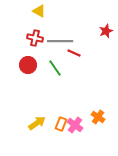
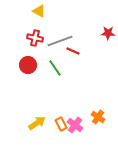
red star: moved 2 px right, 2 px down; rotated 24 degrees clockwise
gray line: rotated 20 degrees counterclockwise
red line: moved 1 px left, 2 px up
orange rectangle: rotated 48 degrees counterclockwise
